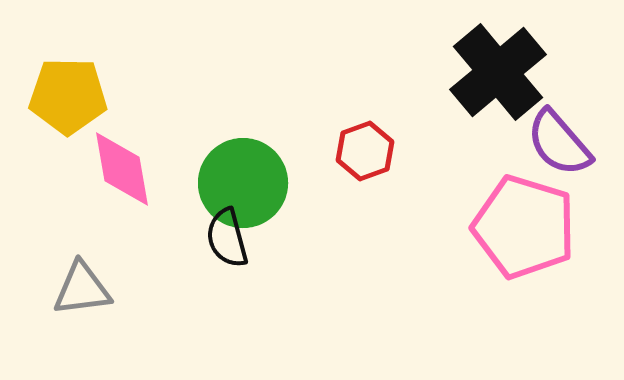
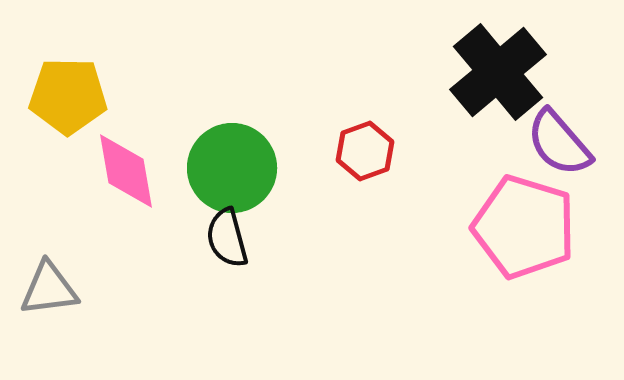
pink diamond: moved 4 px right, 2 px down
green circle: moved 11 px left, 15 px up
gray triangle: moved 33 px left
